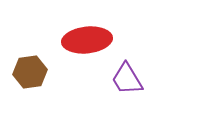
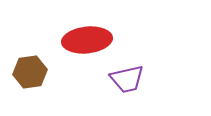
purple trapezoid: rotated 72 degrees counterclockwise
